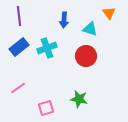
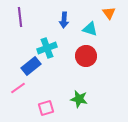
purple line: moved 1 px right, 1 px down
blue rectangle: moved 12 px right, 19 px down
